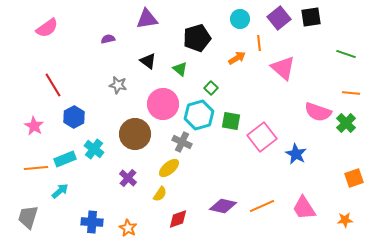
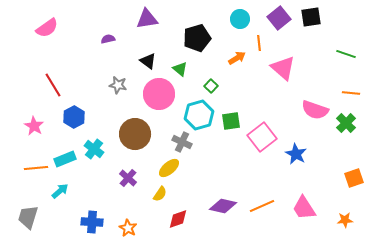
green square at (211, 88): moved 2 px up
pink circle at (163, 104): moved 4 px left, 10 px up
pink semicircle at (318, 112): moved 3 px left, 2 px up
green square at (231, 121): rotated 18 degrees counterclockwise
